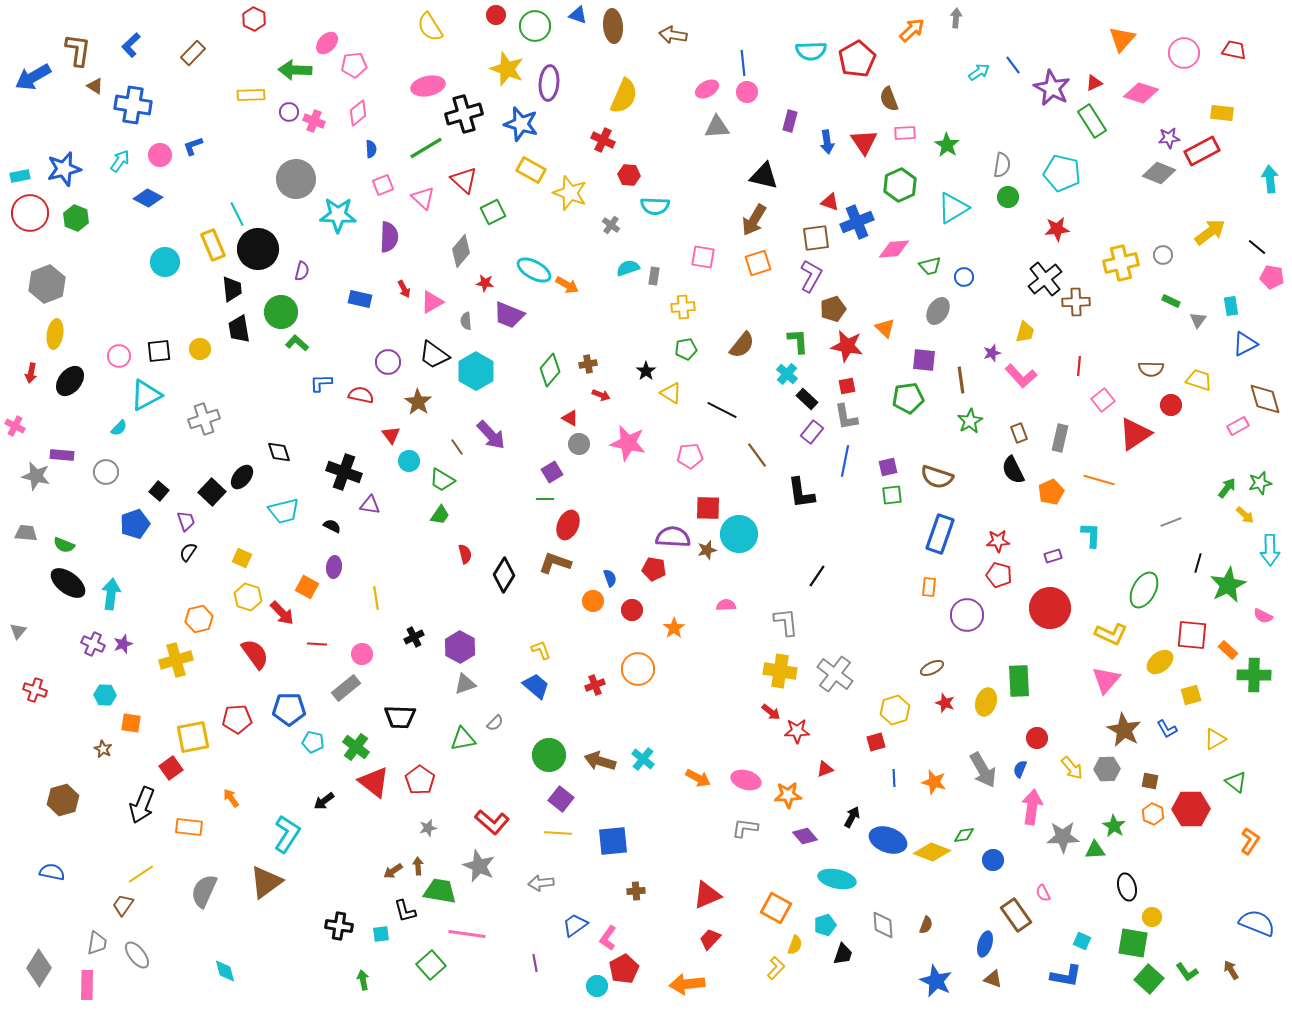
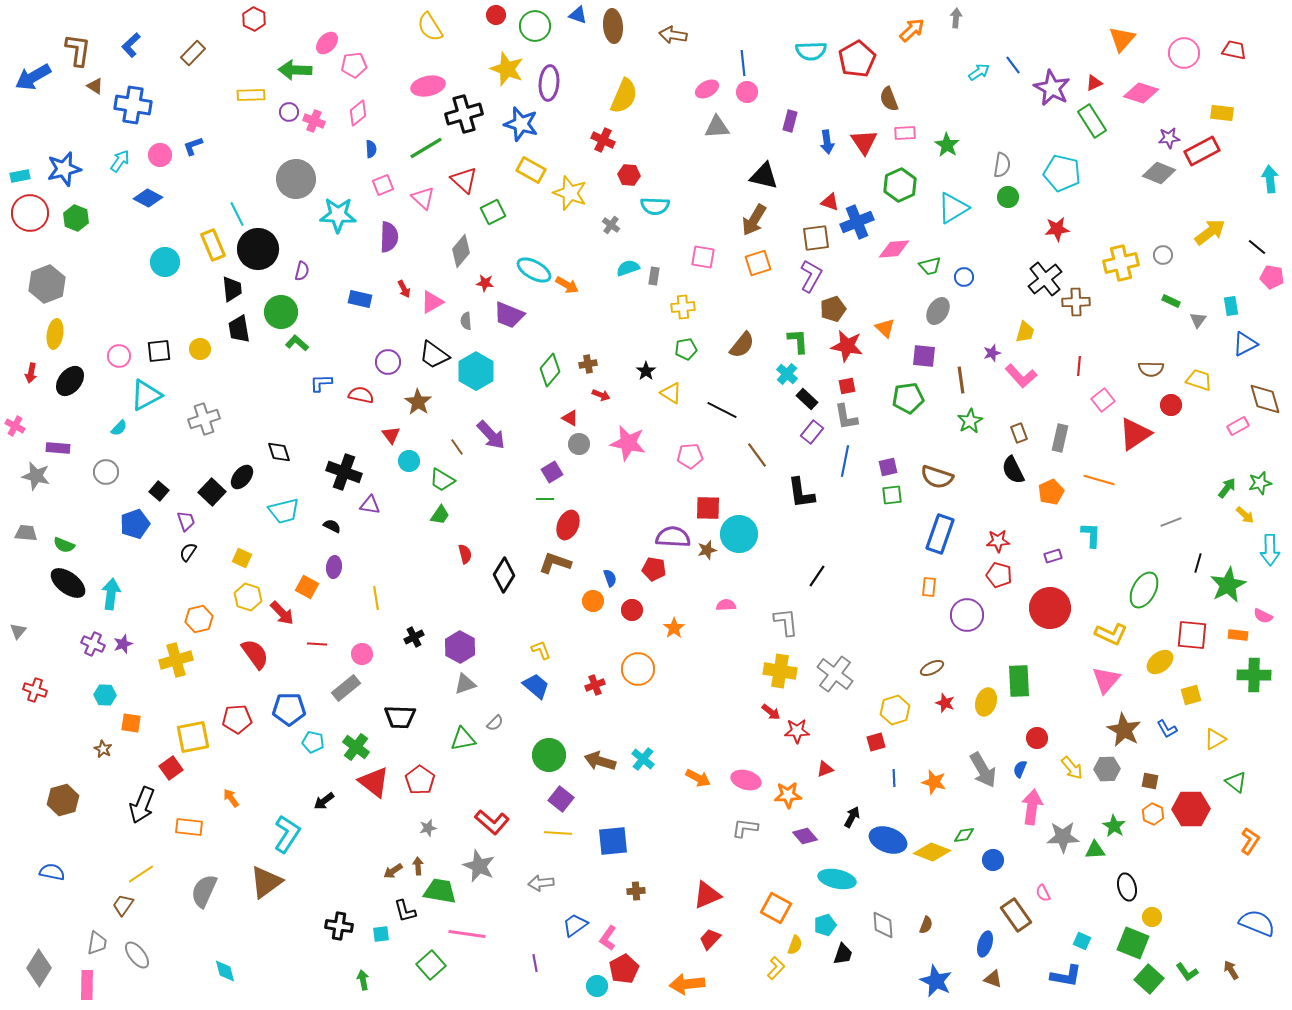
purple square at (924, 360): moved 4 px up
purple rectangle at (62, 455): moved 4 px left, 7 px up
orange rectangle at (1228, 650): moved 10 px right, 15 px up; rotated 36 degrees counterclockwise
green square at (1133, 943): rotated 12 degrees clockwise
